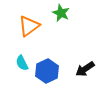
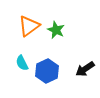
green star: moved 5 px left, 17 px down
